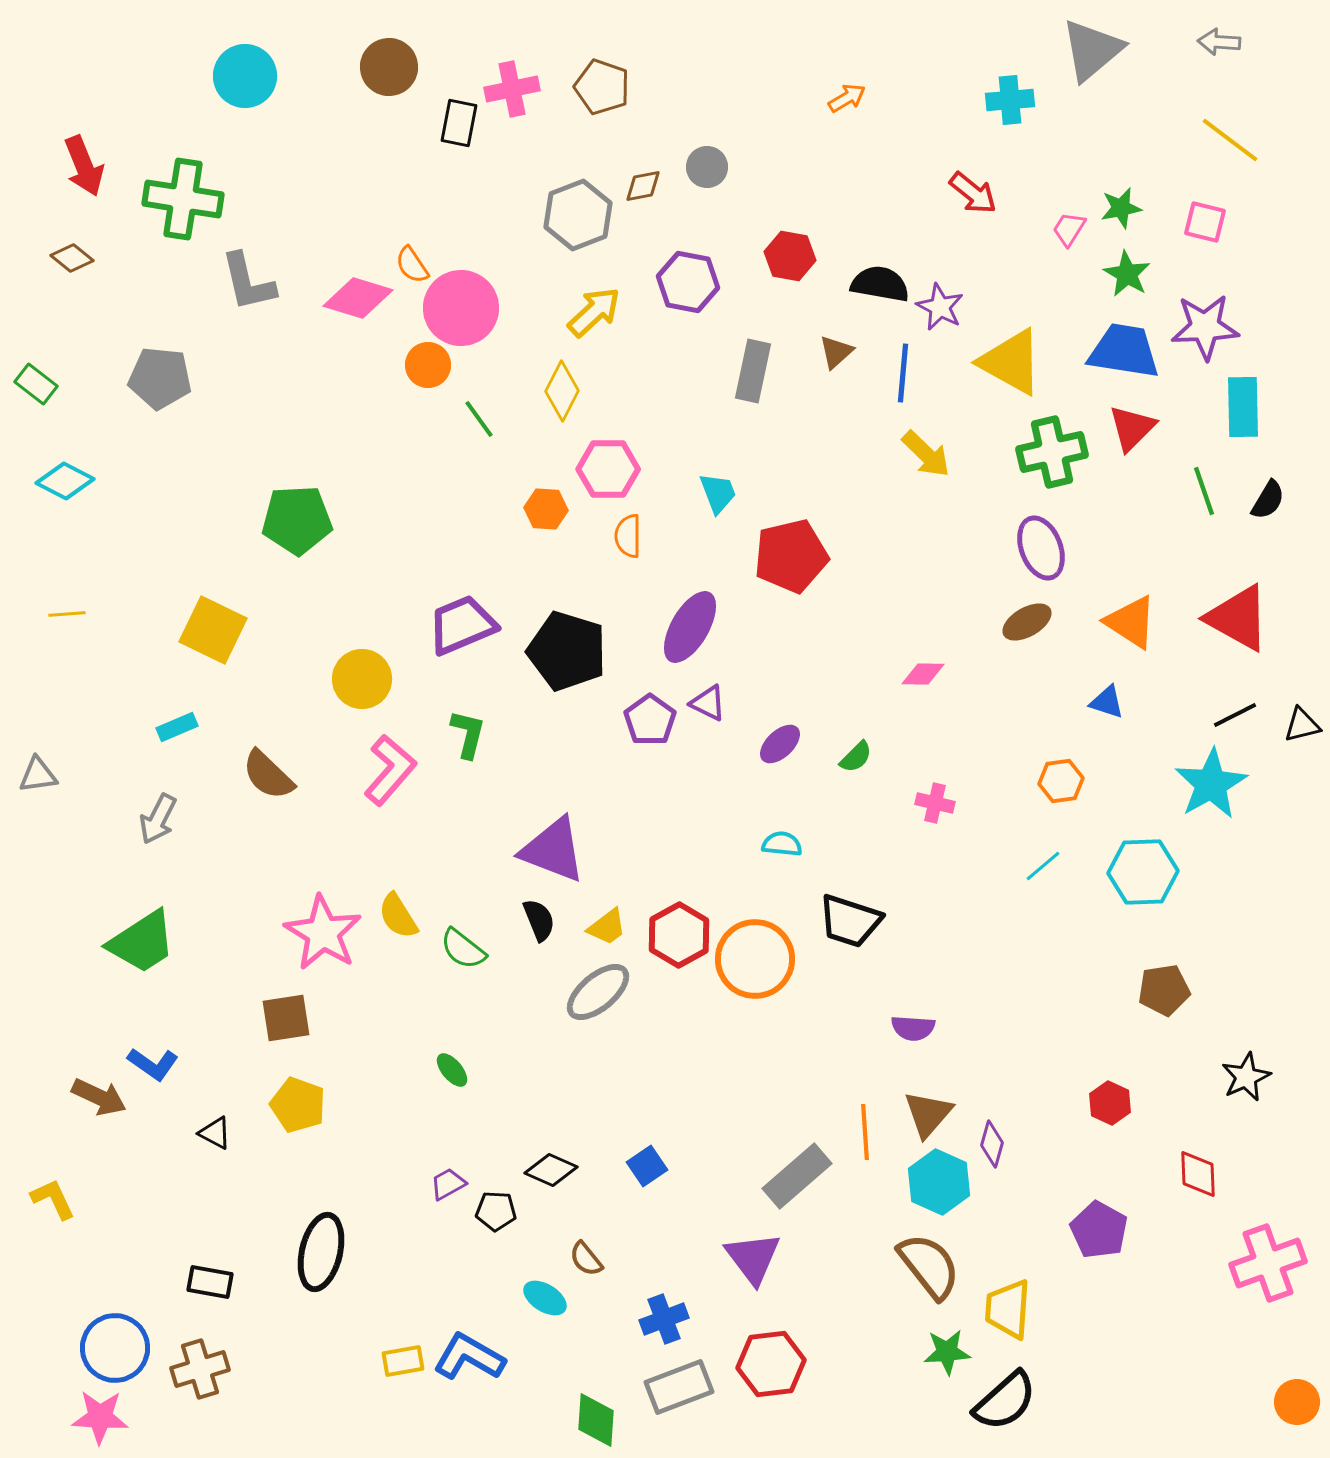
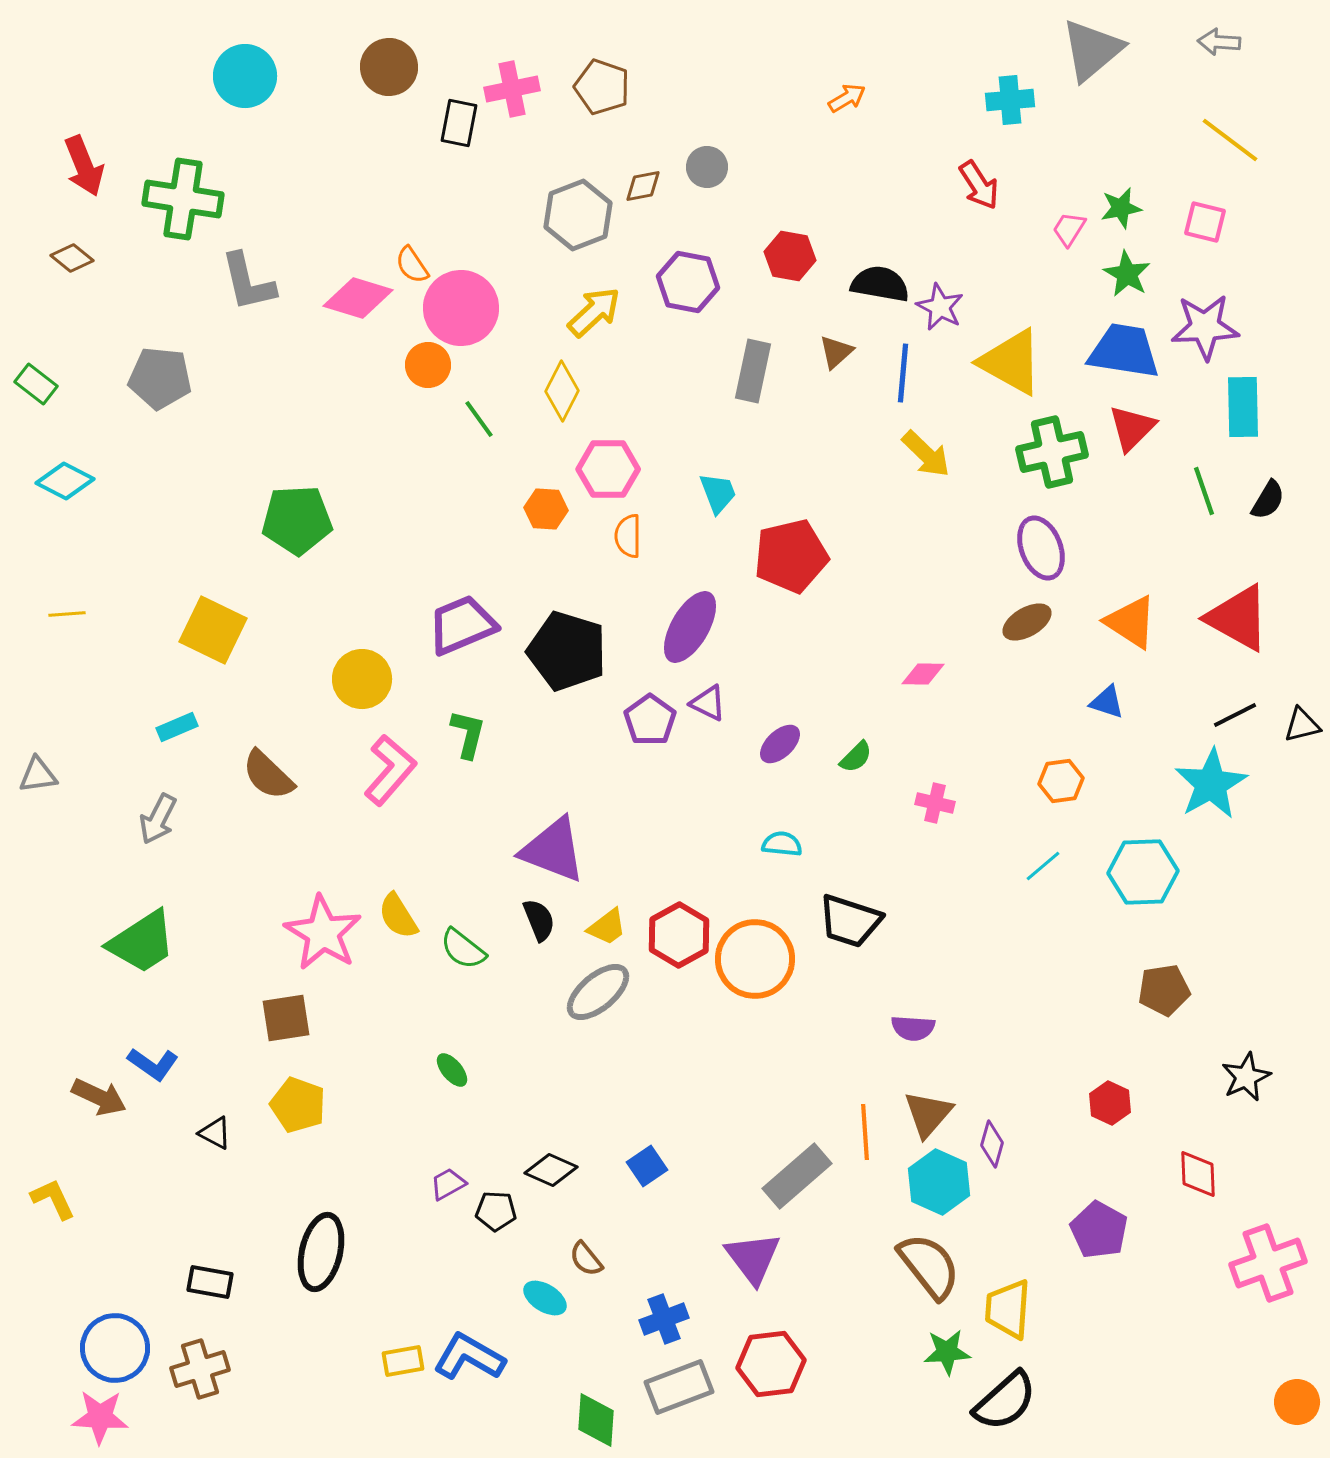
red arrow at (973, 193): moved 6 px right, 8 px up; rotated 18 degrees clockwise
